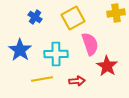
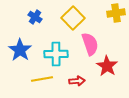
yellow square: rotated 15 degrees counterclockwise
